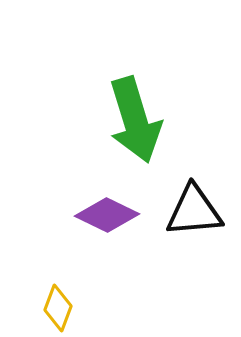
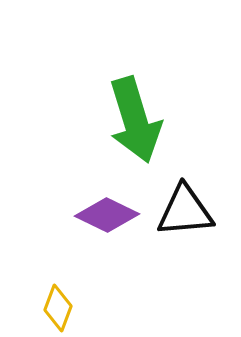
black triangle: moved 9 px left
